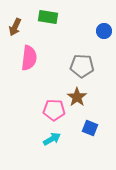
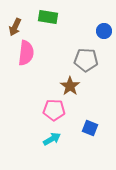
pink semicircle: moved 3 px left, 5 px up
gray pentagon: moved 4 px right, 6 px up
brown star: moved 7 px left, 11 px up
